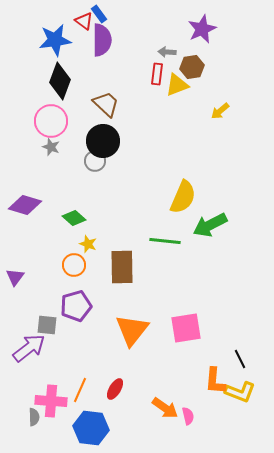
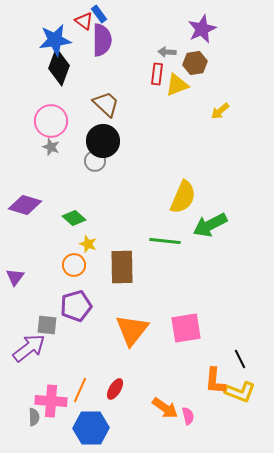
brown hexagon: moved 3 px right, 4 px up
black diamond: moved 1 px left, 14 px up
blue hexagon: rotated 8 degrees counterclockwise
